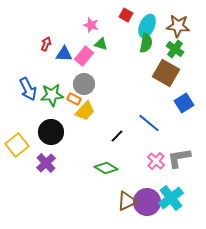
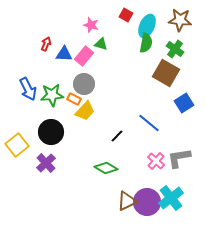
brown star: moved 2 px right, 6 px up
